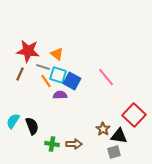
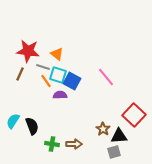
black triangle: rotated 12 degrees counterclockwise
